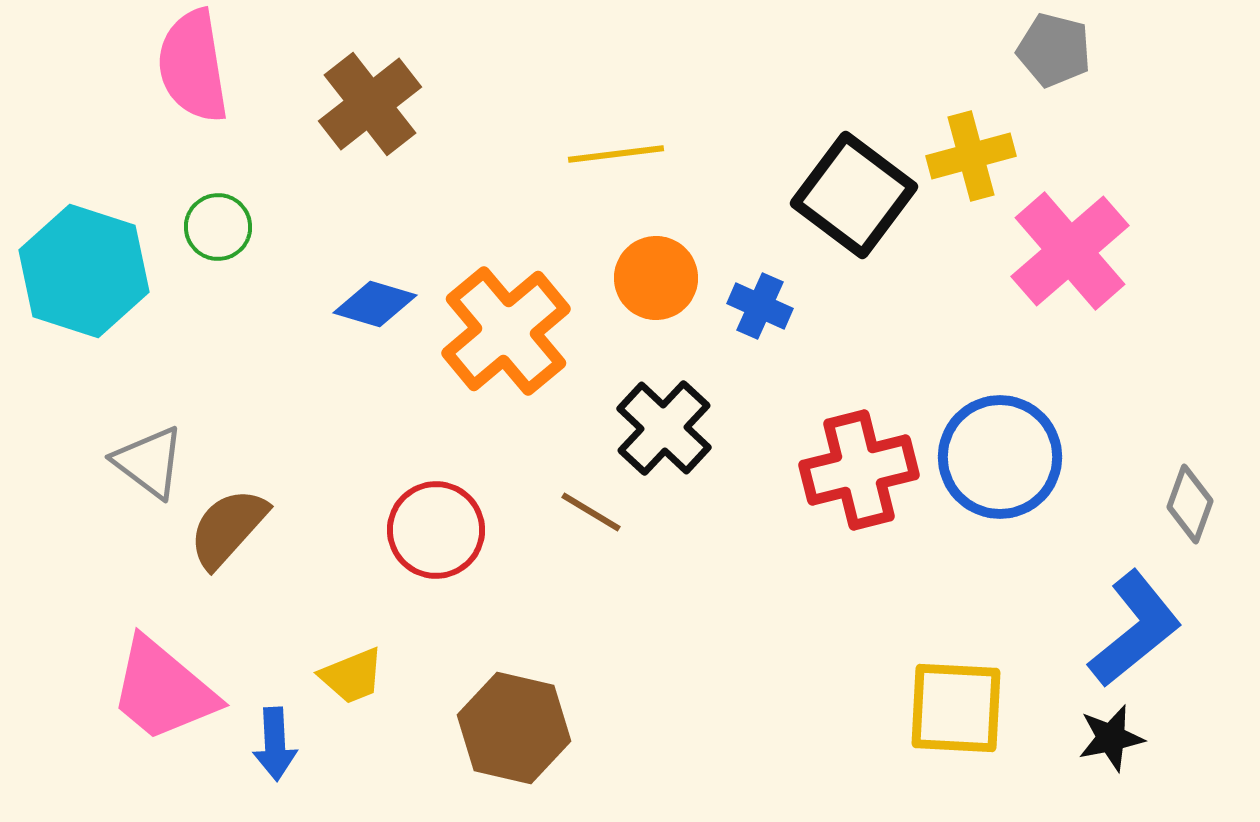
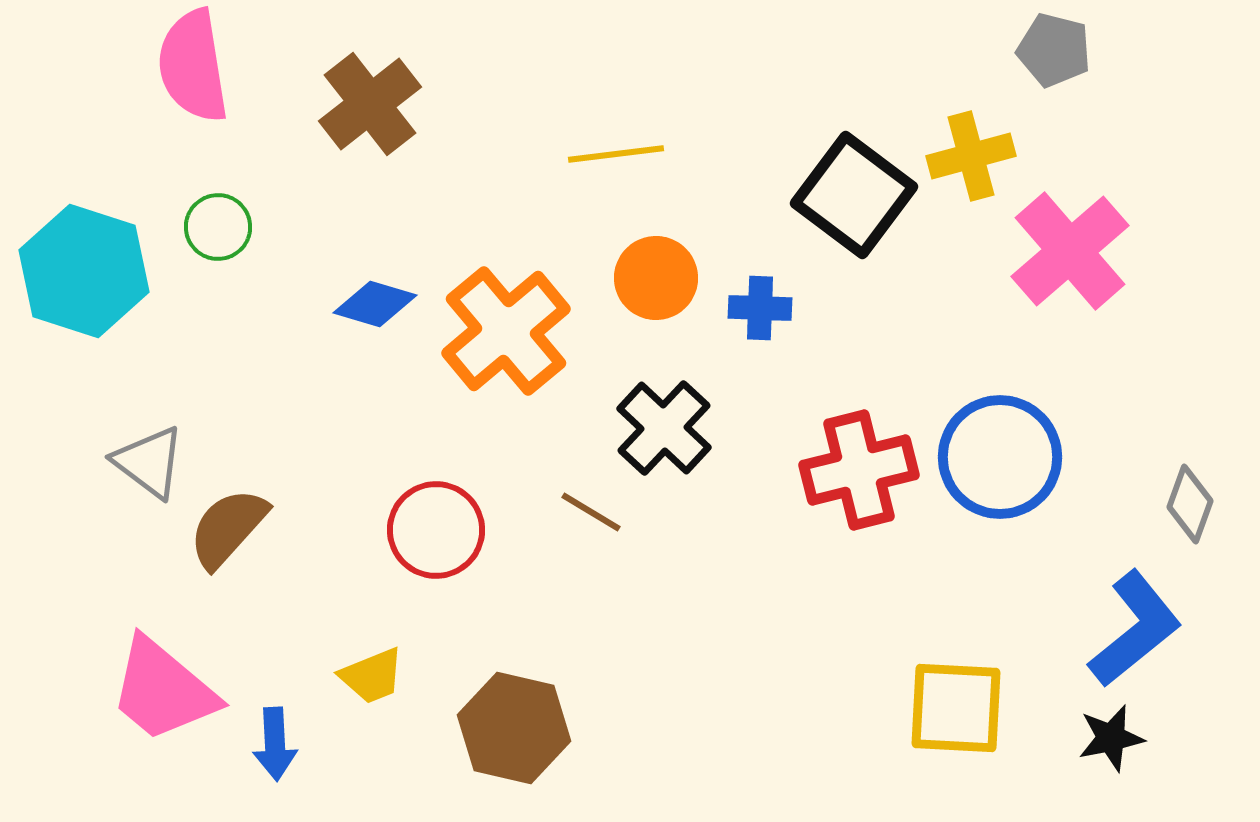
blue cross: moved 2 px down; rotated 22 degrees counterclockwise
yellow trapezoid: moved 20 px right
